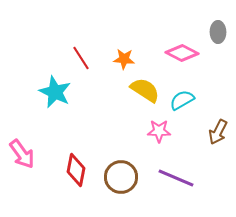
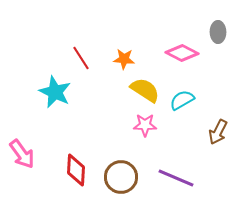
pink star: moved 14 px left, 6 px up
red diamond: rotated 8 degrees counterclockwise
